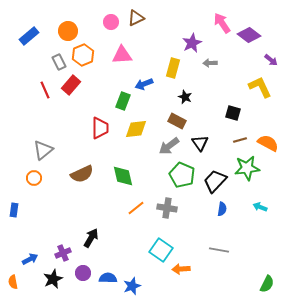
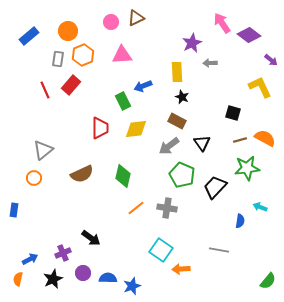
gray rectangle at (59, 62): moved 1 px left, 3 px up; rotated 35 degrees clockwise
yellow rectangle at (173, 68): moved 4 px right, 4 px down; rotated 18 degrees counterclockwise
blue arrow at (144, 84): moved 1 px left, 2 px down
black star at (185, 97): moved 3 px left
green rectangle at (123, 101): rotated 48 degrees counterclockwise
black triangle at (200, 143): moved 2 px right
orange semicircle at (268, 143): moved 3 px left, 5 px up
green diamond at (123, 176): rotated 25 degrees clockwise
black trapezoid at (215, 181): moved 6 px down
blue semicircle at (222, 209): moved 18 px right, 12 px down
black arrow at (91, 238): rotated 96 degrees clockwise
orange semicircle at (13, 282): moved 5 px right, 3 px up; rotated 24 degrees clockwise
green semicircle at (267, 284): moved 1 px right, 3 px up; rotated 12 degrees clockwise
